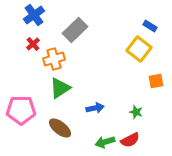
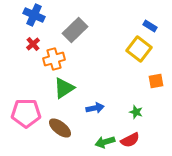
blue cross: rotated 30 degrees counterclockwise
green triangle: moved 4 px right
pink pentagon: moved 5 px right, 3 px down
